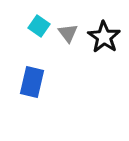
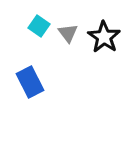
blue rectangle: moved 2 px left; rotated 40 degrees counterclockwise
